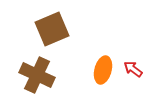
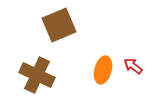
brown square: moved 7 px right, 4 px up
red arrow: moved 3 px up
